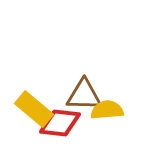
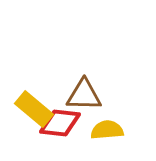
yellow semicircle: moved 20 px down
